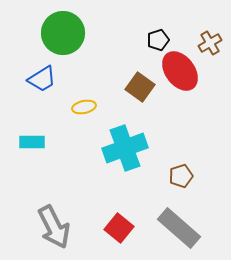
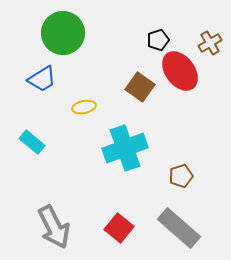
cyan rectangle: rotated 40 degrees clockwise
